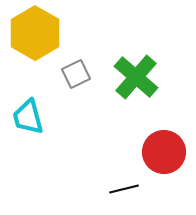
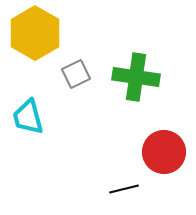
green cross: rotated 33 degrees counterclockwise
